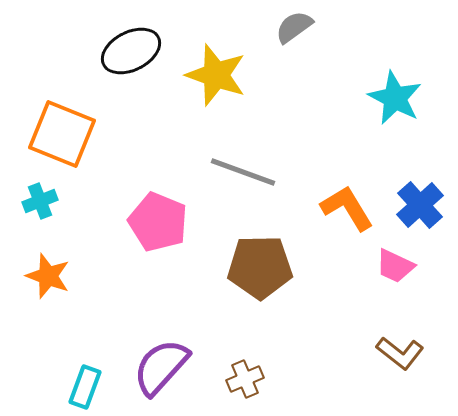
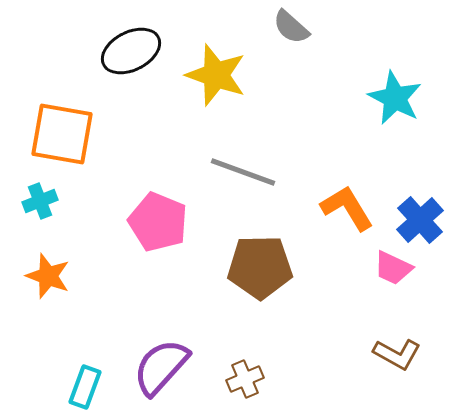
gray semicircle: moved 3 px left; rotated 102 degrees counterclockwise
orange square: rotated 12 degrees counterclockwise
blue cross: moved 15 px down
pink trapezoid: moved 2 px left, 2 px down
brown L-shape: moved 3 px left, 1 px down; rotated 9 degrees counterclockwise
